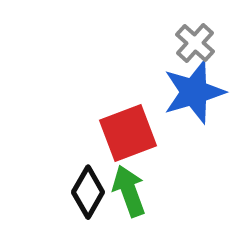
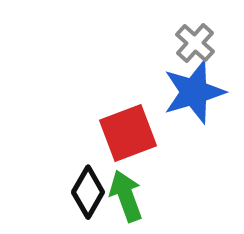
green arrow: moved 3 px left, 5 px down
